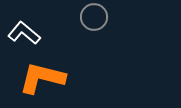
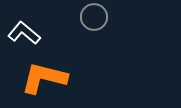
orange L-shape: moved 2 px right
